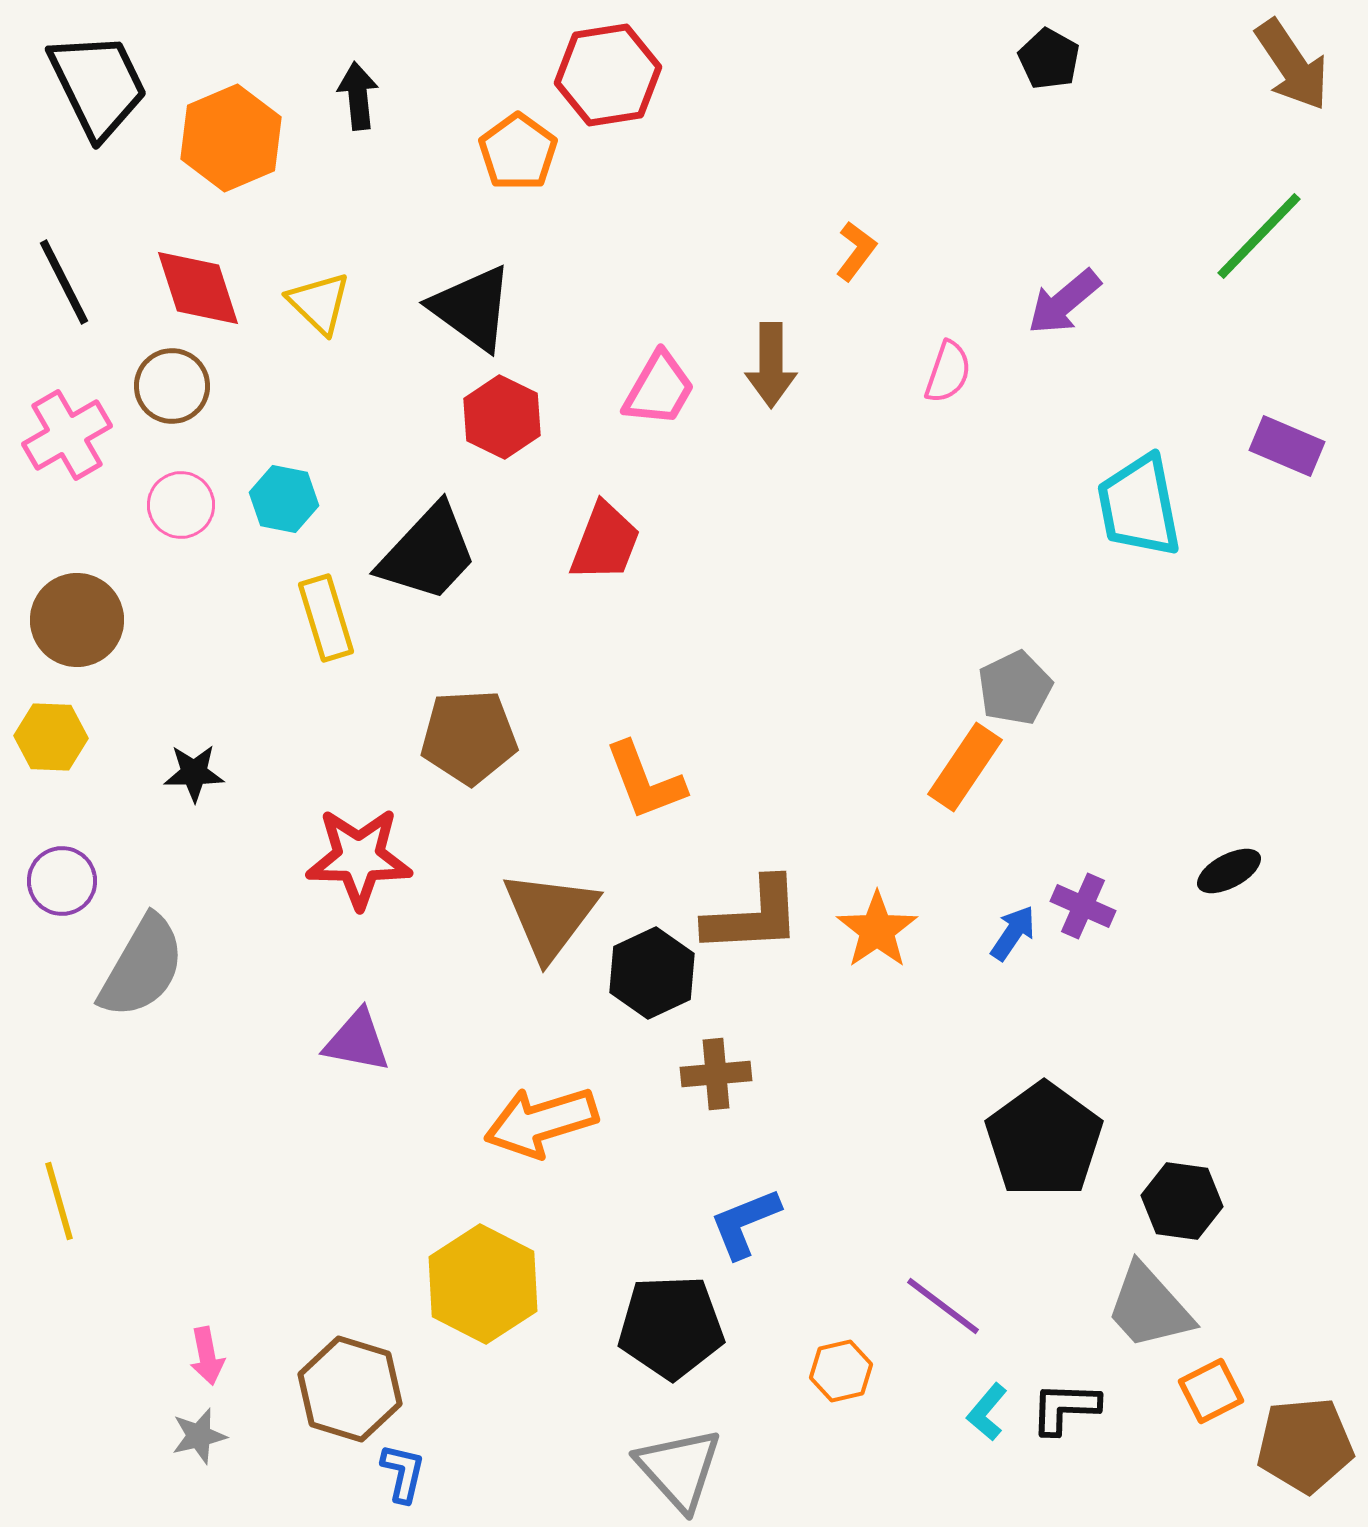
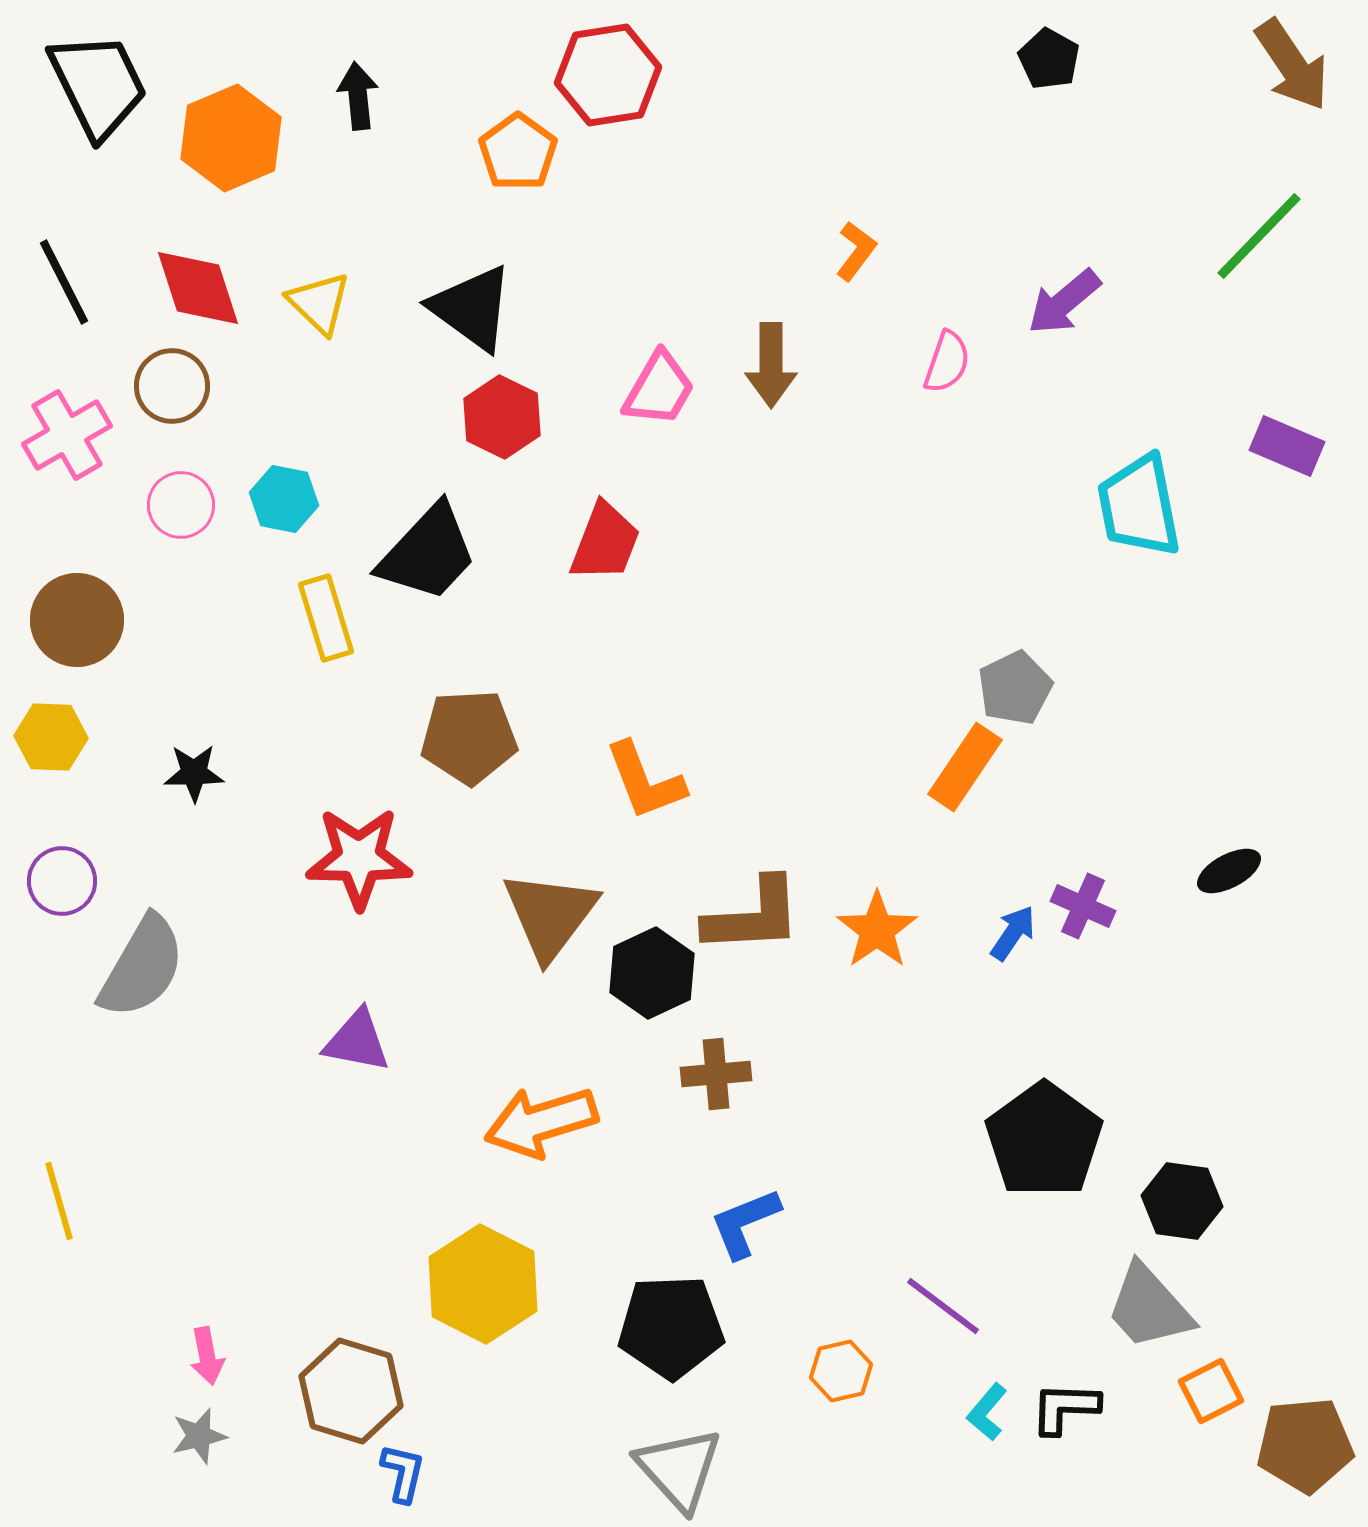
pink semicircle at (948, 372): moved 1 px left, 10 px up
brown hexagon at (350, 1389): moved 1 px right, 2 px down
